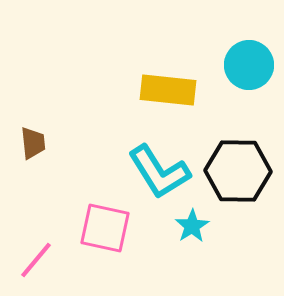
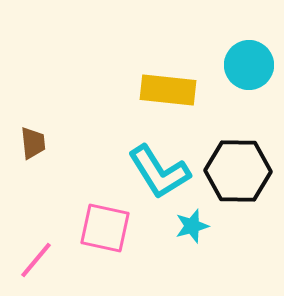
cyan star: rotated 16 degrees clockwise
